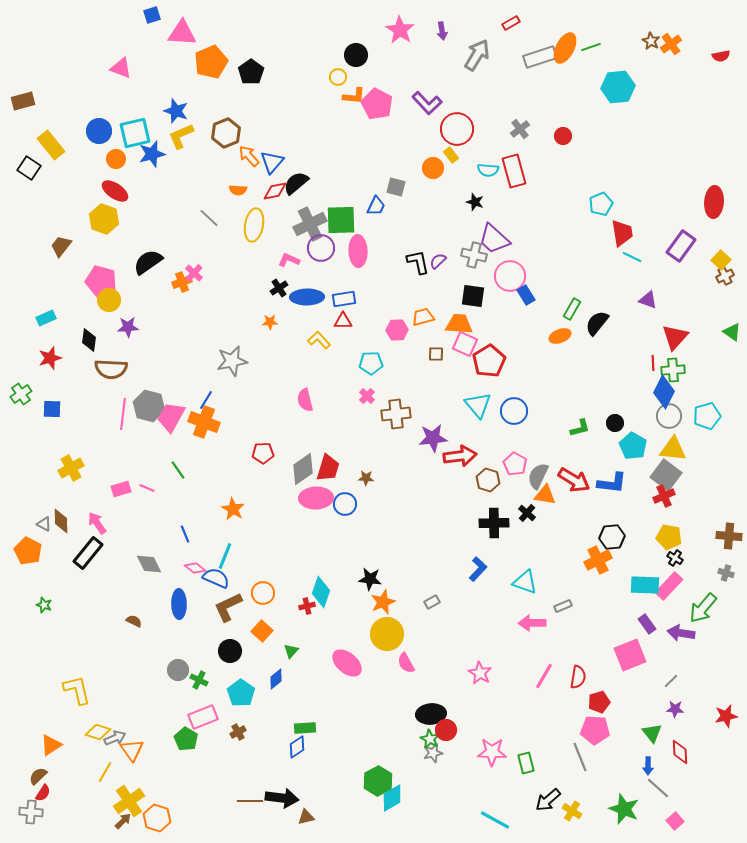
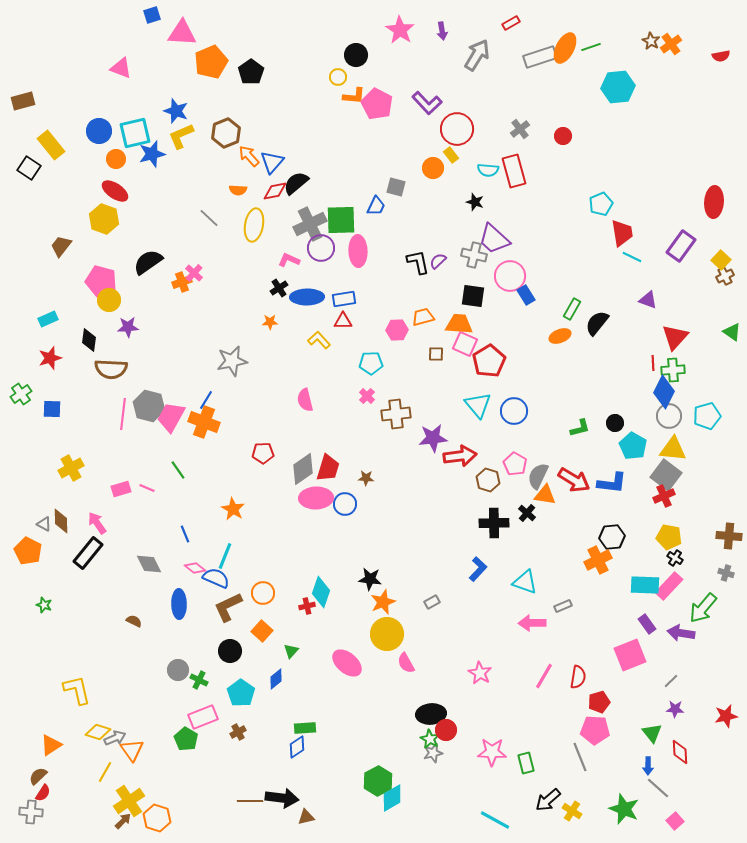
cyan rectangle at (46, 318): moved 2 px right, 1 px down
